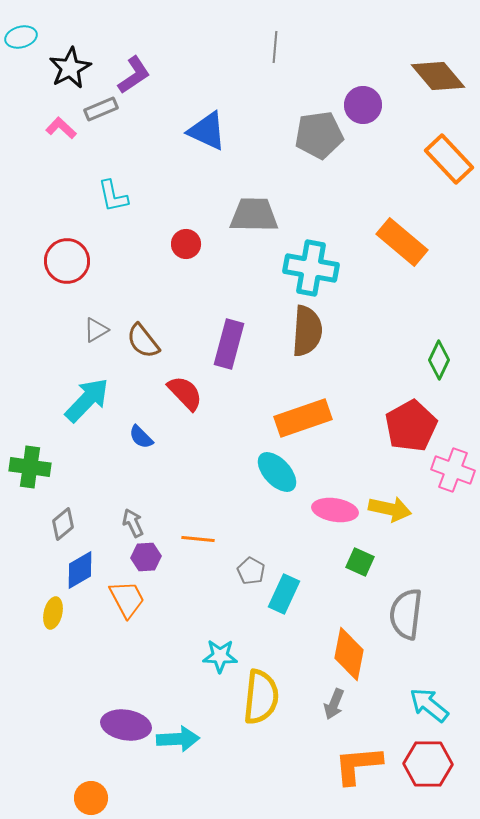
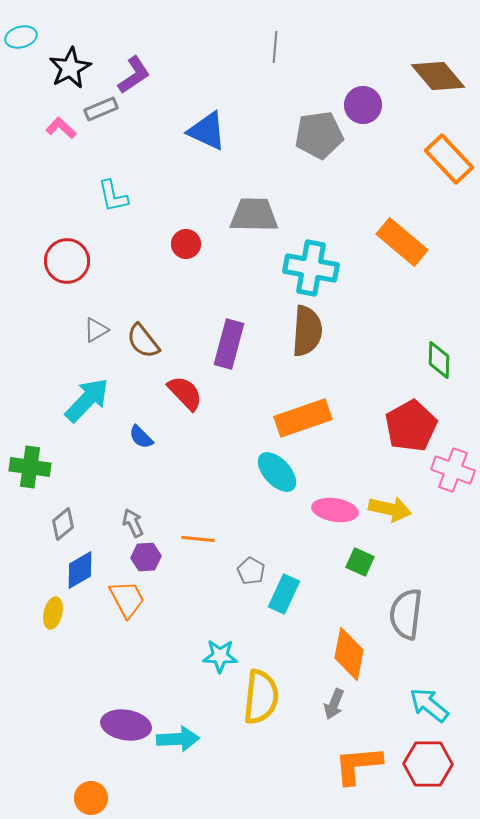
green diamond at (439, 360): rotated 24 degrees counterclockwise
